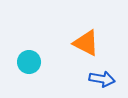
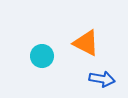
cyan circle: moved 13 px right, 6 px up
